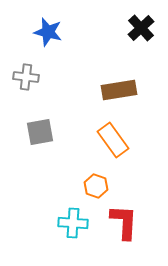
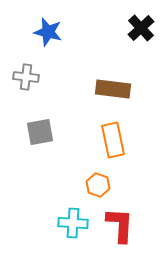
brown rectangle: moved 6 px left, 1 px up; rotated 16 degrees clockwise
orange rectangle: rotated 24 degrees clockwise
orange hexagon: moved 2 px right, 1 px up
red L-shape: moved 4 px left, 3 px down
